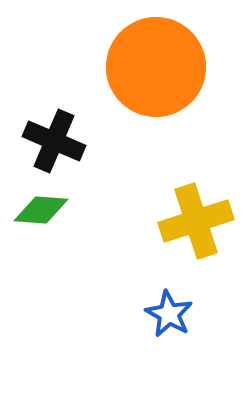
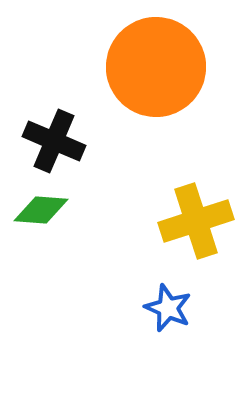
blue star: moved 1 px left, 6 px up; rotated 6 degrees counterclockwise
